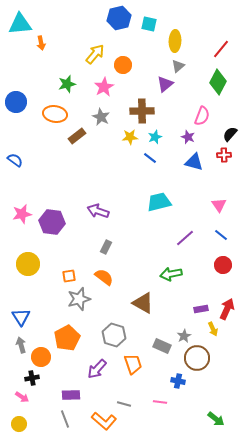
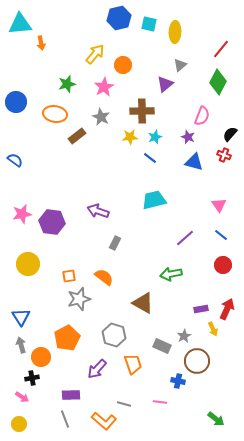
yellow ellipse at (175, 41): moved 9 px up
gray triangle at (178, 66): moved 2 px right, 1 px up
red cross at (224, 155): rotated 24 degrees clockwise
cyan trapezoid at (159, 202): moved 5 px left, 2 px up
gray rectangle at (106, 247): moved 9 px right, 4 px up
brown circle at (197, 358): moved 3 px down
